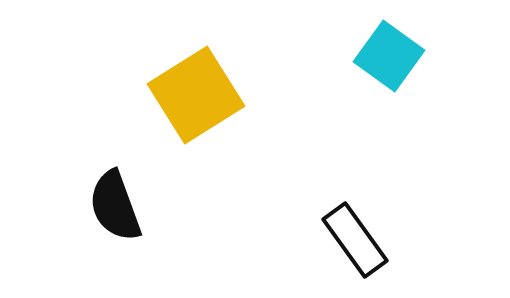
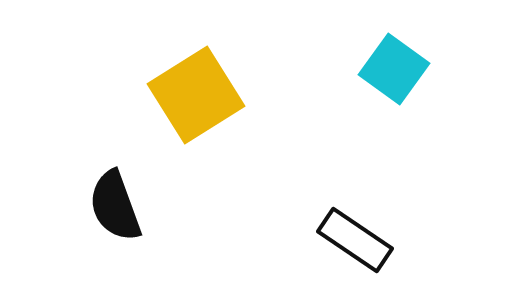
cyan square: moved 5 px right, 13 px down
black rectangle: rotated 20 degrees counterclockwise
